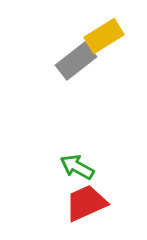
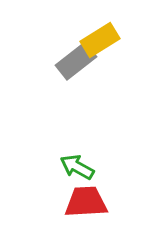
yellow rectangle: moved 4 px left, 4 px down
red trapezoid: moved 1 px up; rotated 21 degrees clockwise
